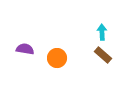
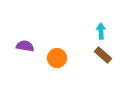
cyan arrow: moved 1 px left, 1 px up
purple semicircle: moved 3 px up
